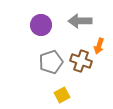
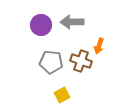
gray arrow: moved 8 px left, 1 px down
gray pentagon: rotated 25 degrees clockwise
